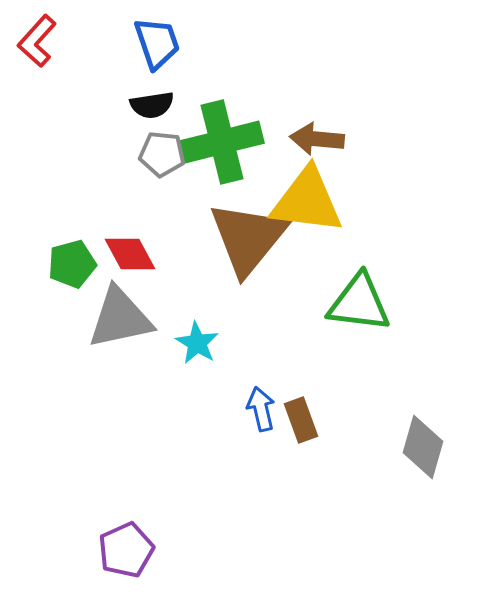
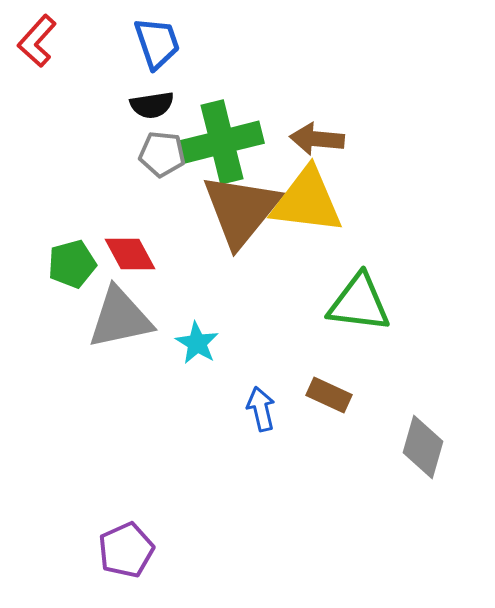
brown triangle: moved 7 px left, 28 px up
brown rectangle: moved 28 px right, 25 px up; rotated 45 degrees counterclockwise
